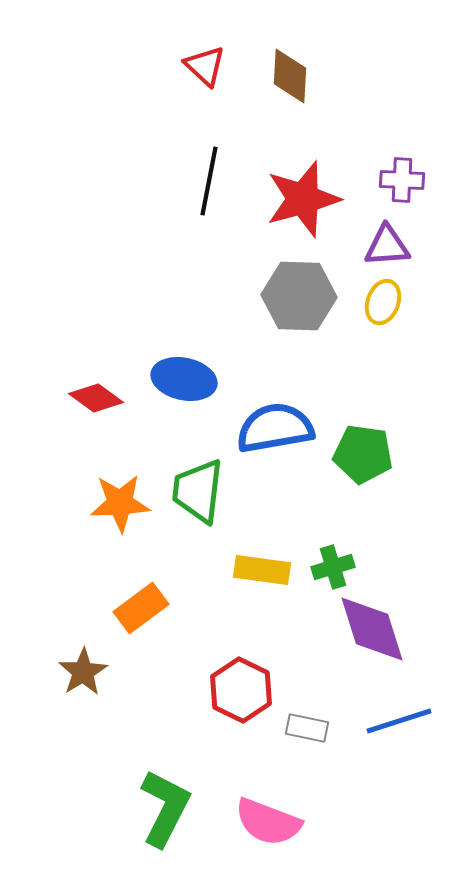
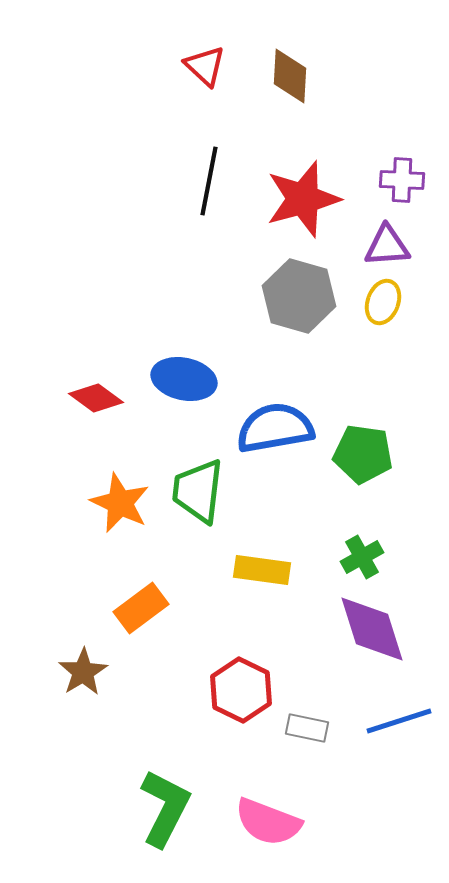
gray hexagon: rotated 14 degrees clockwise
orange star: rotated 28 degrees clockwise
green cross: moved 29 px right, 10 px up; rotated 12 degrees counterclockwise
